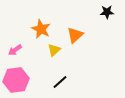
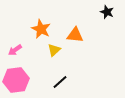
black star: rotated 24 degrees clockwise
orange triangle: rotated 48 degrees clockwise
